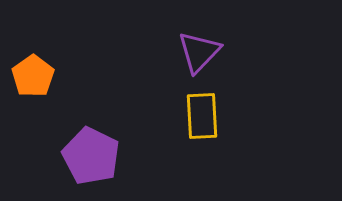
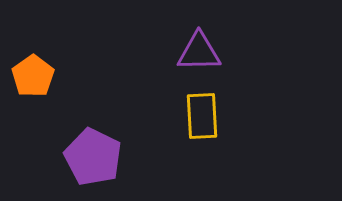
purple triangle: rotated 45 degrees clockwise
purple pentagon: moved 2 px right, 1 px down
